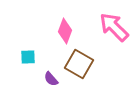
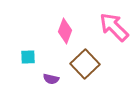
brown square: moved 6 px right; rotated 16 degrees clockwise
purple semicircle: rotated 35 degrees counterclockwise
